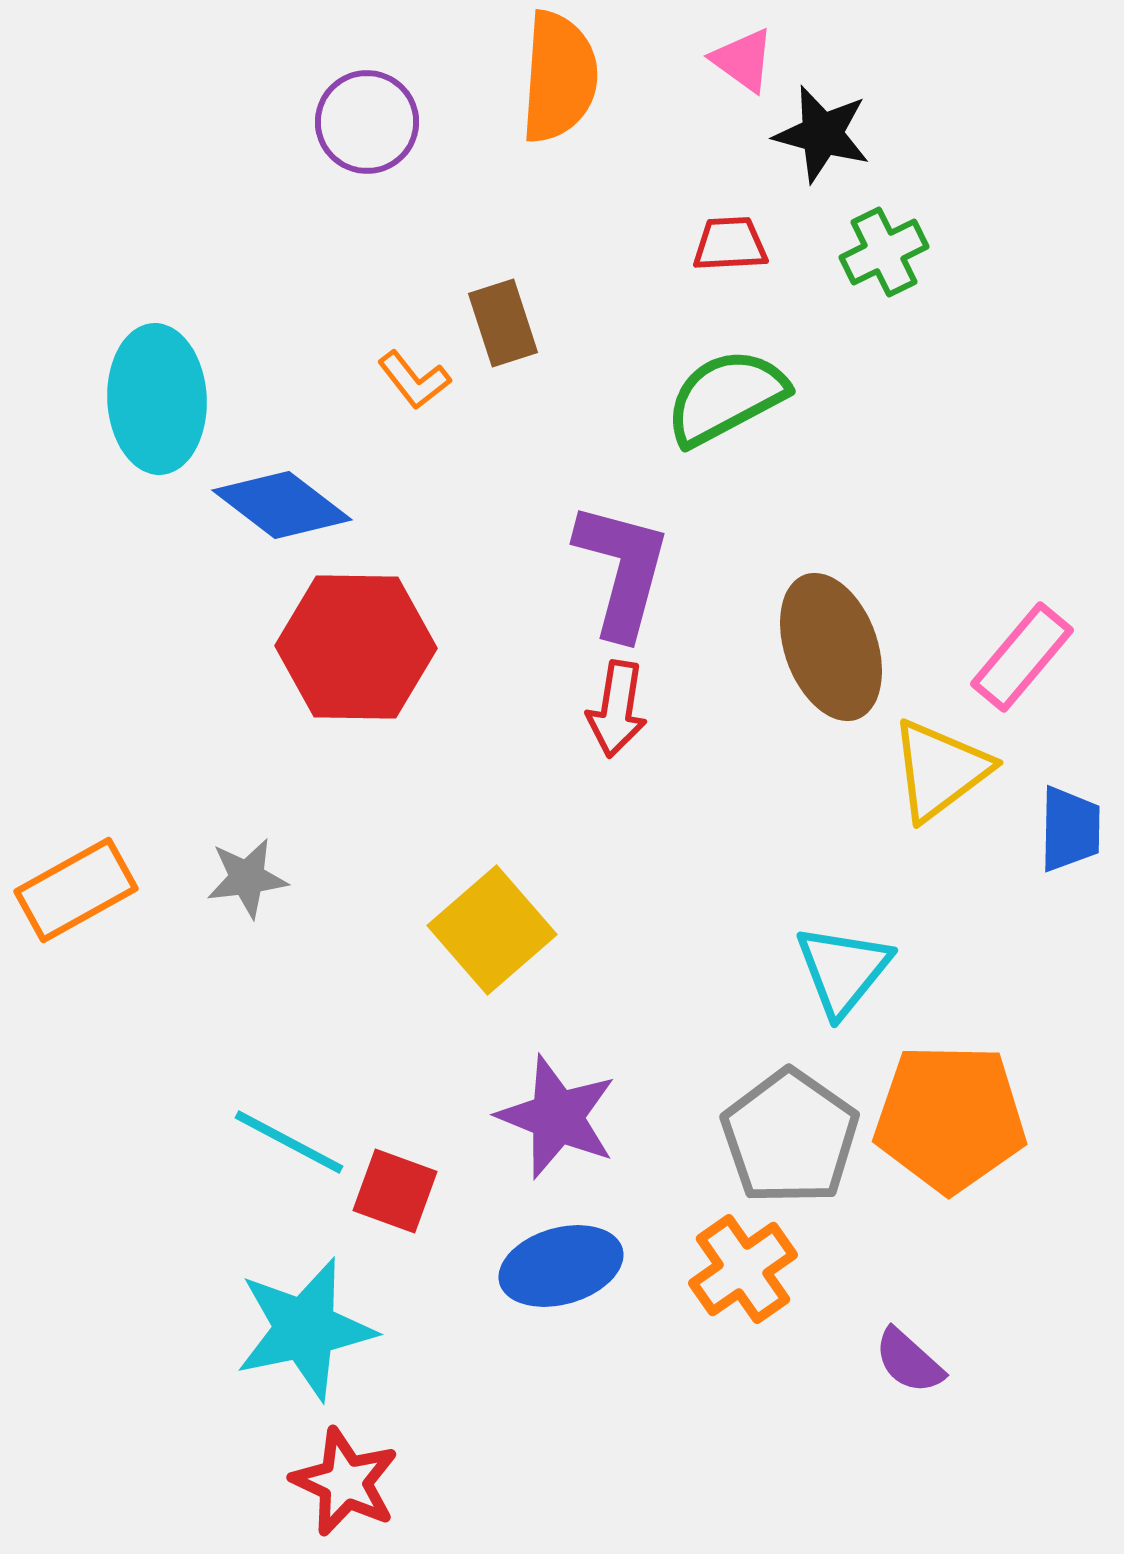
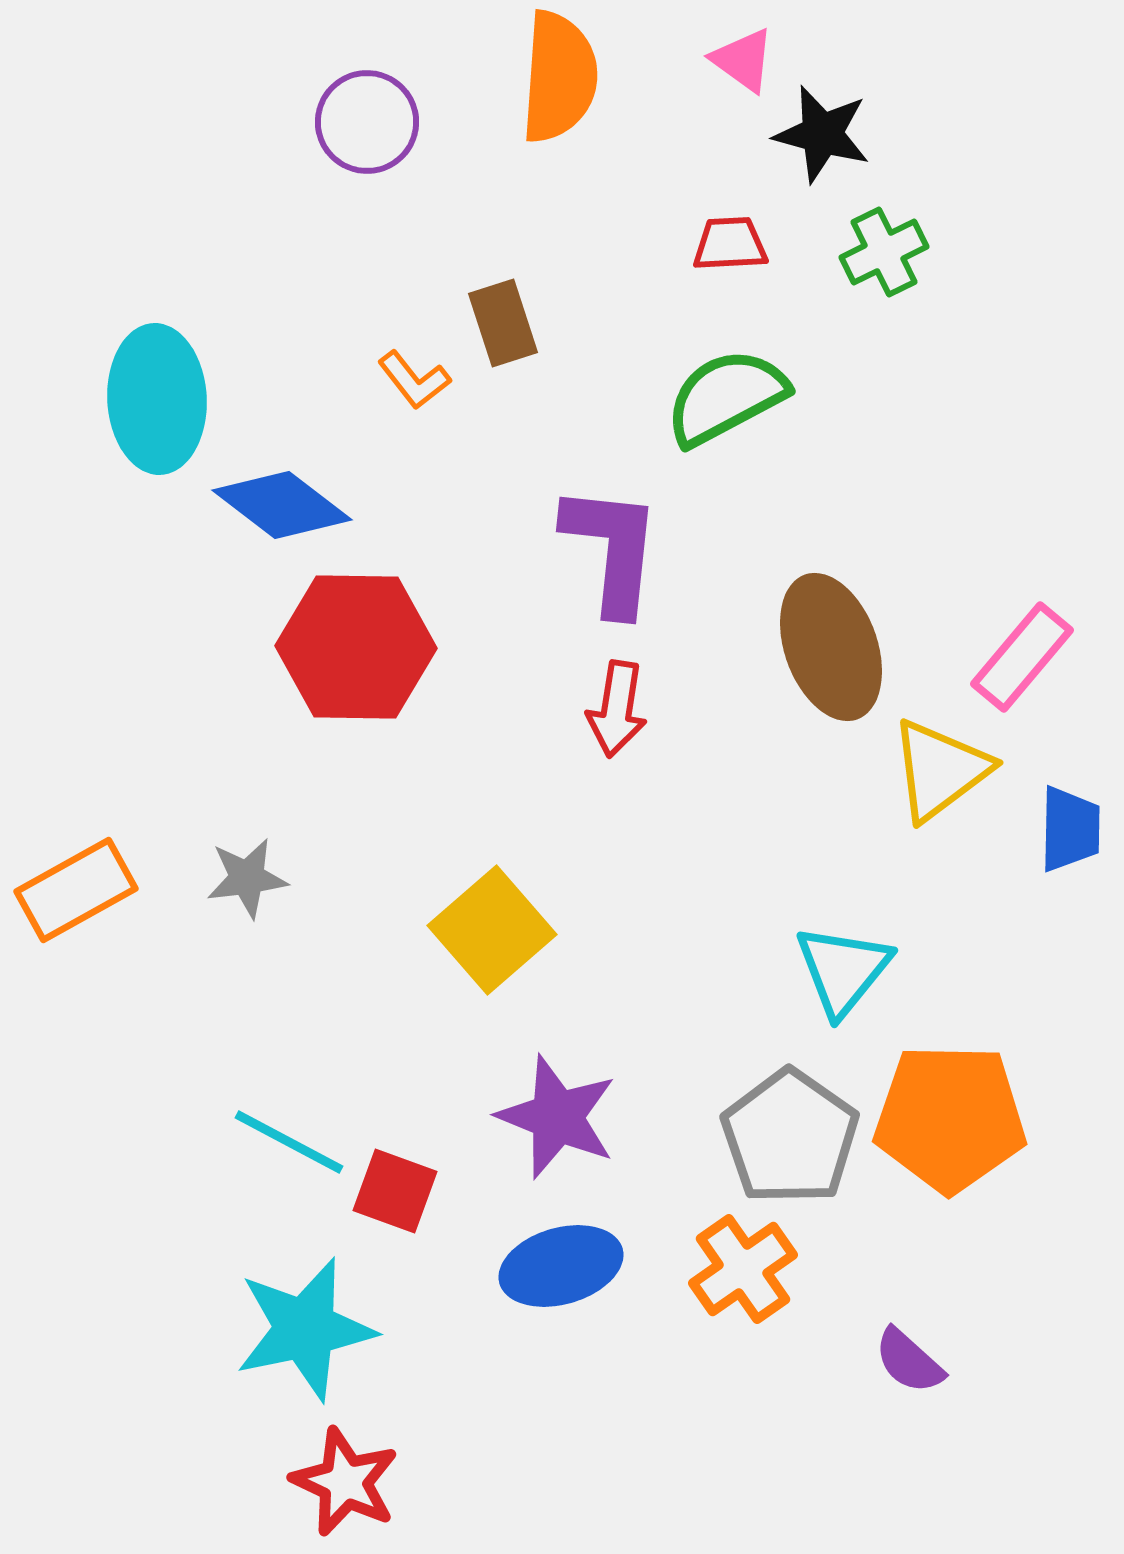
purple L-shape: moved 10 px left, 21 px up; rotated 9 degrees counterclockwise
